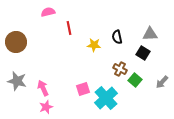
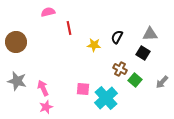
black semicircle: rotated 40 degrees clockwise
pink square: rotated 24 degrees clockwise
